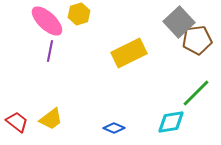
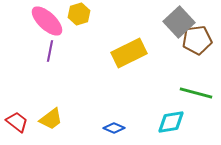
green line: rotated 60 degrees clockwise
